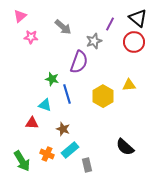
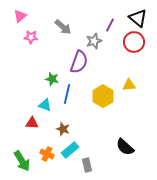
purple line: moved 1 px down
blue line: rotated 30 degrees clockwise
